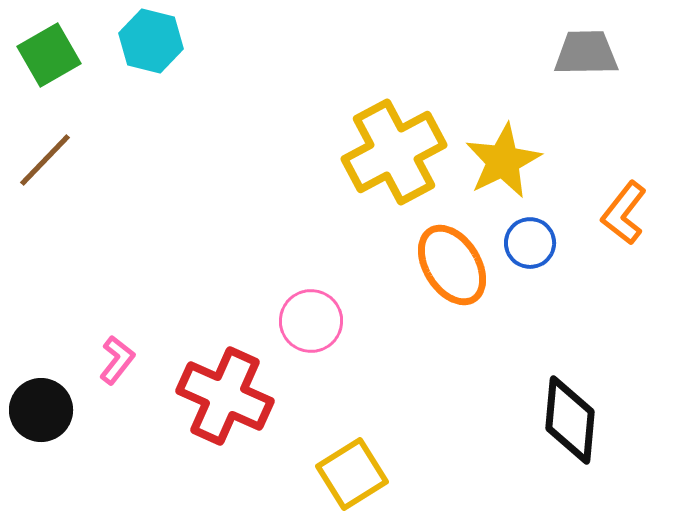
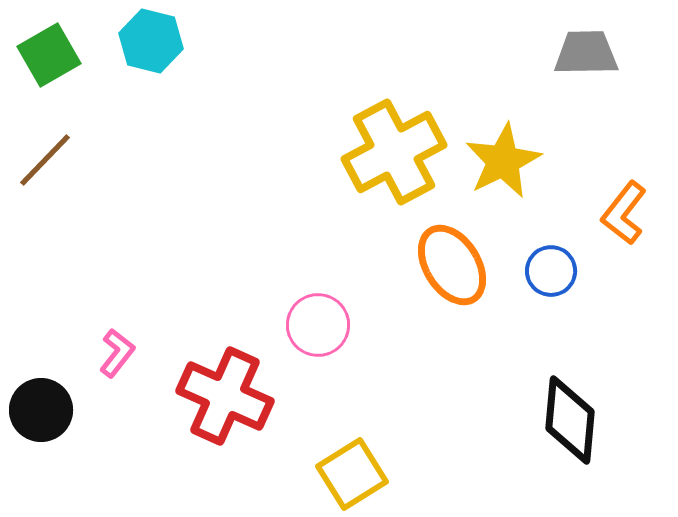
blue circle: moved 21 px right, 28 px down
pink circle: moved 7 px right, 4 px down
pink L-shape: moved 7 px up
